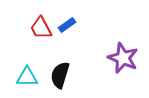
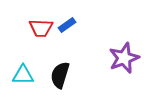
red trapezoid: rotated 60 degrees counterclockwise
purple star: moved 1 px right; rotated 28 degrees clockwise
cyan triangle: moved 4 px left, 2 px up
